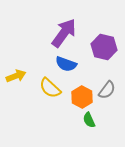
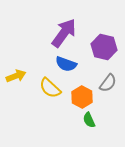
gray semicircle: moved 1 px right, 7 px up
